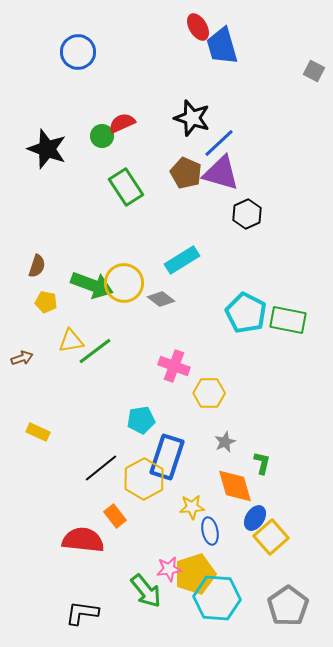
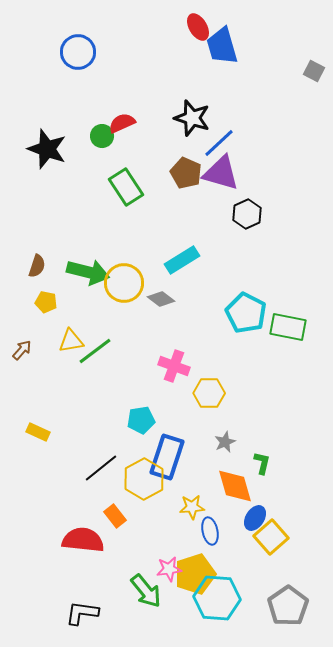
green arrow at (92, 285): moved 4 px left, 13 px up; rotated 6 degrees counterclockwise
green rectangle at (288, 320): moved 7 px down
brown arrow at (22, 358): moved 8 px up; rotated 30 degrees counterclockwise
